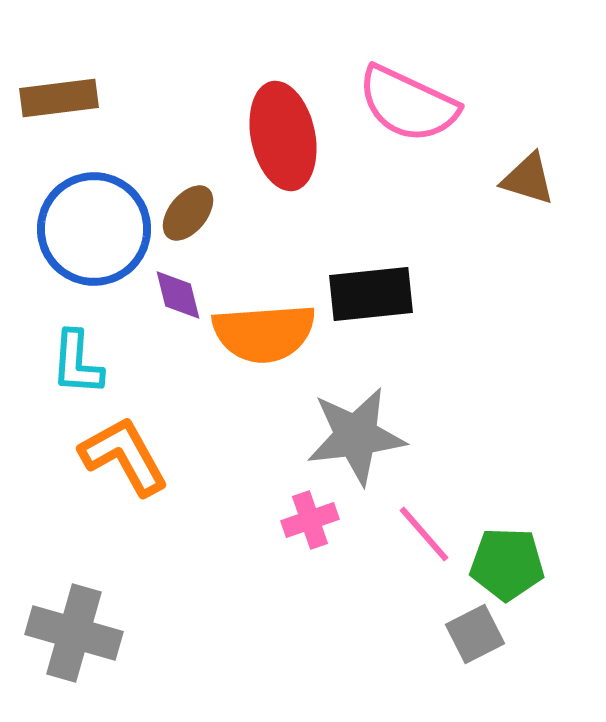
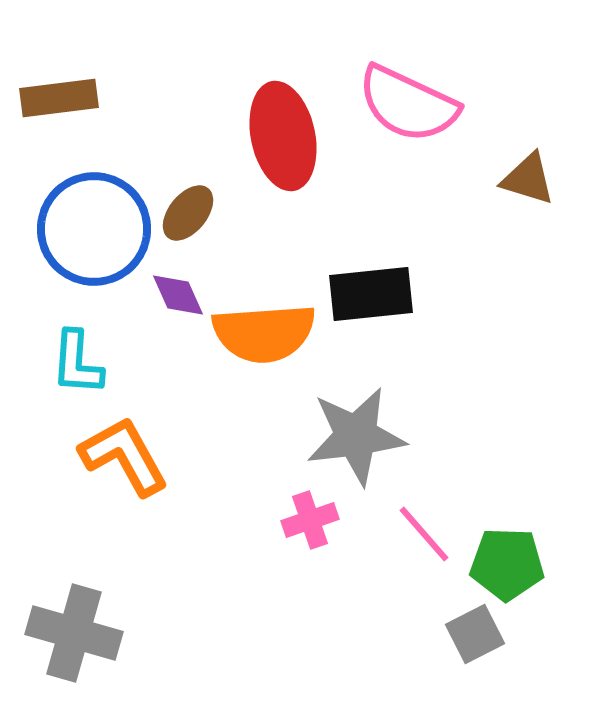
purple diamond: rotated 10 degrees counterclockwise
